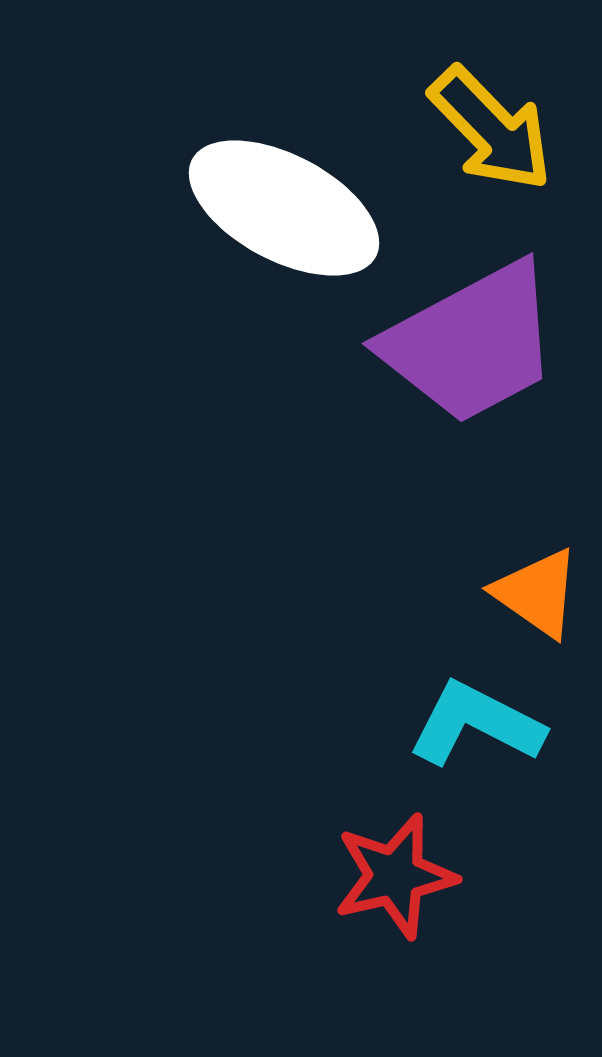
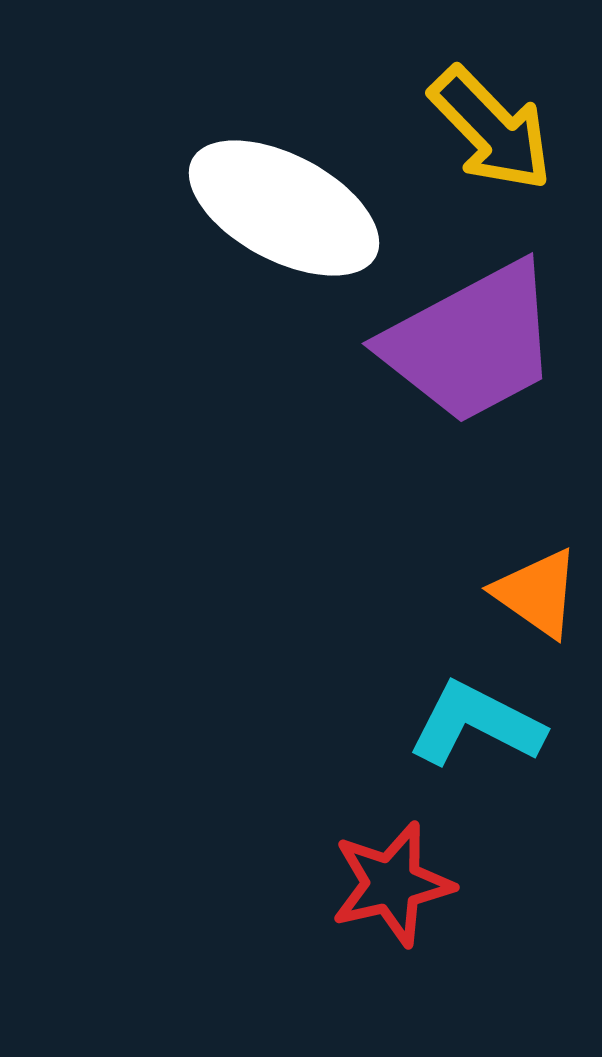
red star: moved 3 px left, 8 px down
